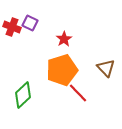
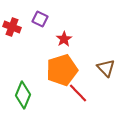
purple square: moved 10 px right, 4 px up
green diamond: rotated 24 degrees counterclockwise
